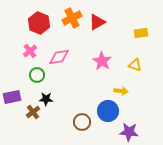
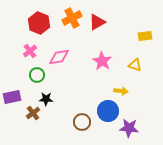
yellow rectangle: moved 4 px right, 3 px down
brown cross: moved 1 px down
purple star: moved 4 px up
